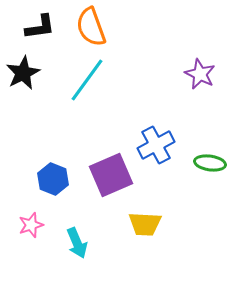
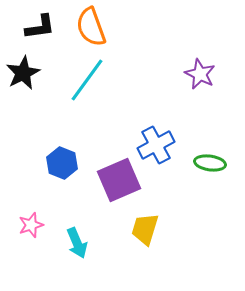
purple square: moved 8 px right, 5 px down
blue hexagon: moved 9 px right, 16 px up
yellow trapezoid: moved 5 px down; rotated 104 degrees clockwise
